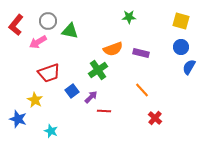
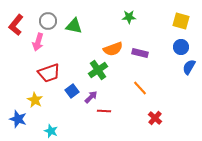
green triangle: moved 4 px right, 5 px up
pink arrow: rotated 42 degrees counterclockwise
purple rectangle: moved 1 px left
orange line: moved 2 px left, 2 px up
